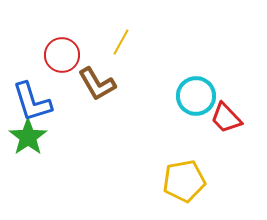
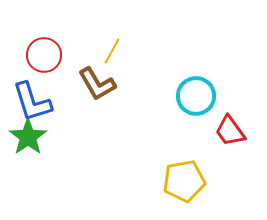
yellow line: moved 9 px left, 9 px down
red circle: moved 18 px left
red trapezoid: moved 4 px right, 13 px down; rotated 8 degrees clockwise
